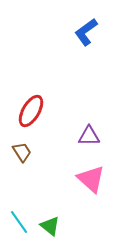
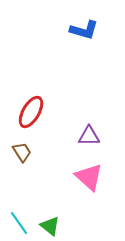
blue L-shape: moved 2 px left, 2 px up; rotated 128 degrees counterclockwise
red ellipse: moved 1 px down
pink triangle: moved 2 px left, 2 px up
cyan line: moved 1 px down
